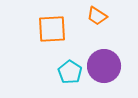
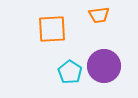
orange trapezoid: moved 2 px right, 1 px up; rotated 40 degrees counterclockwise
